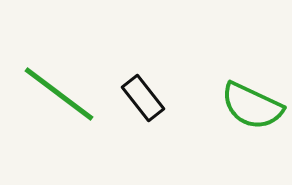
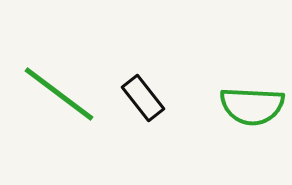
green semicircle: rotated 22 degrees counterclockwise
